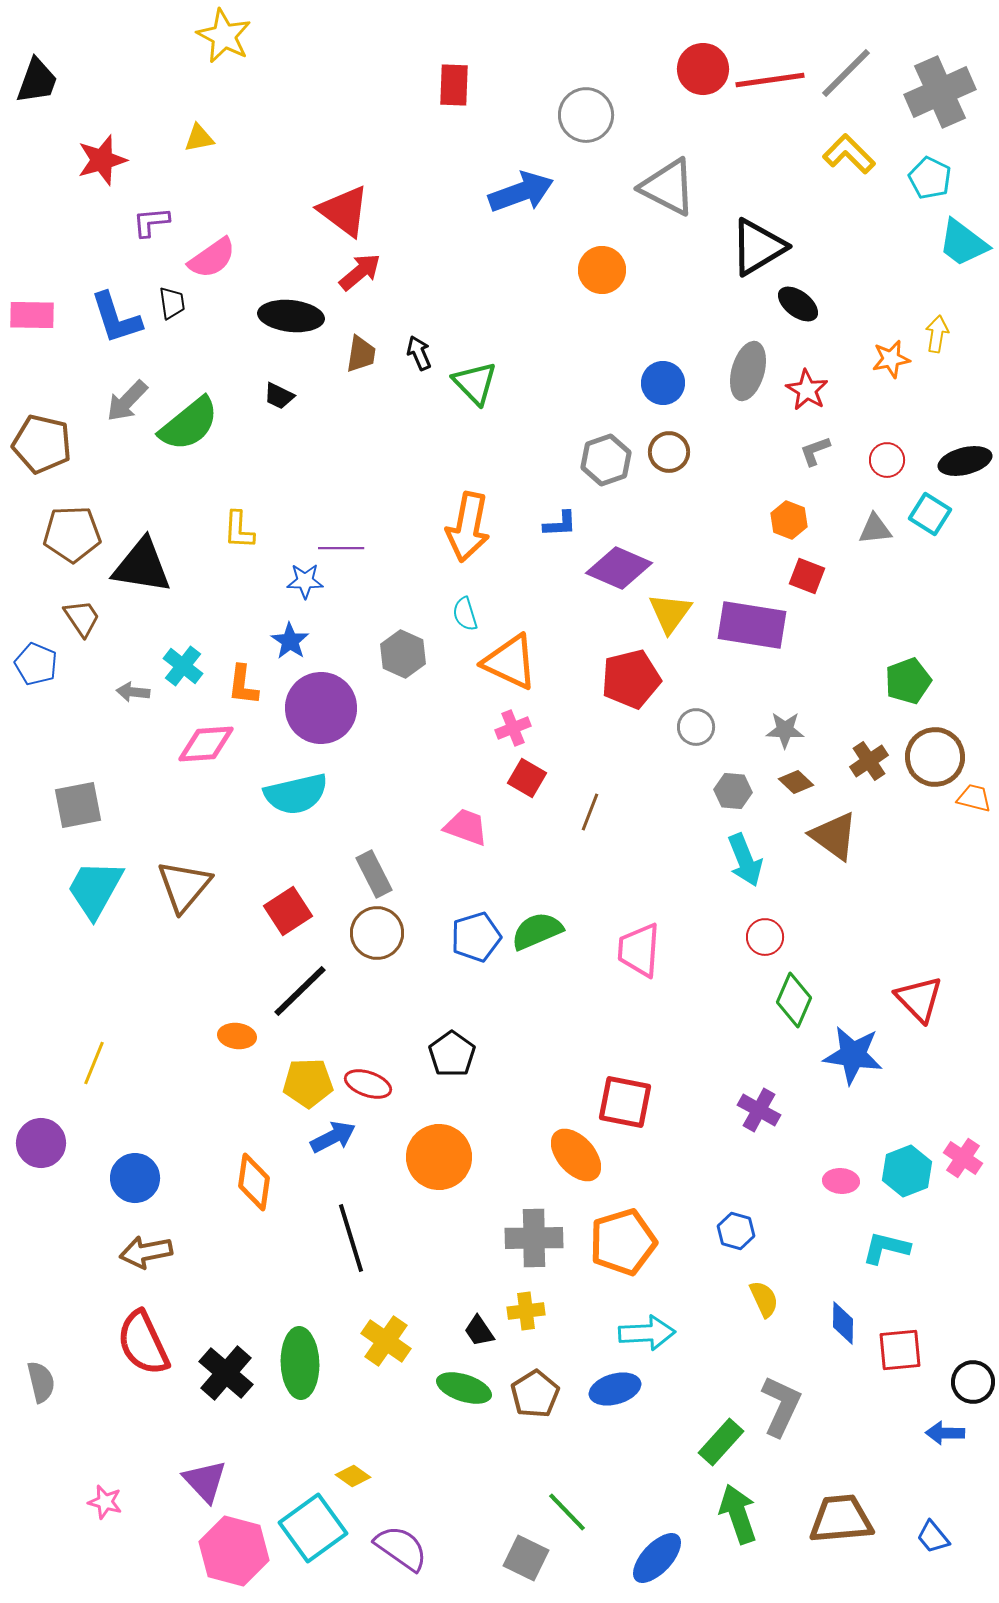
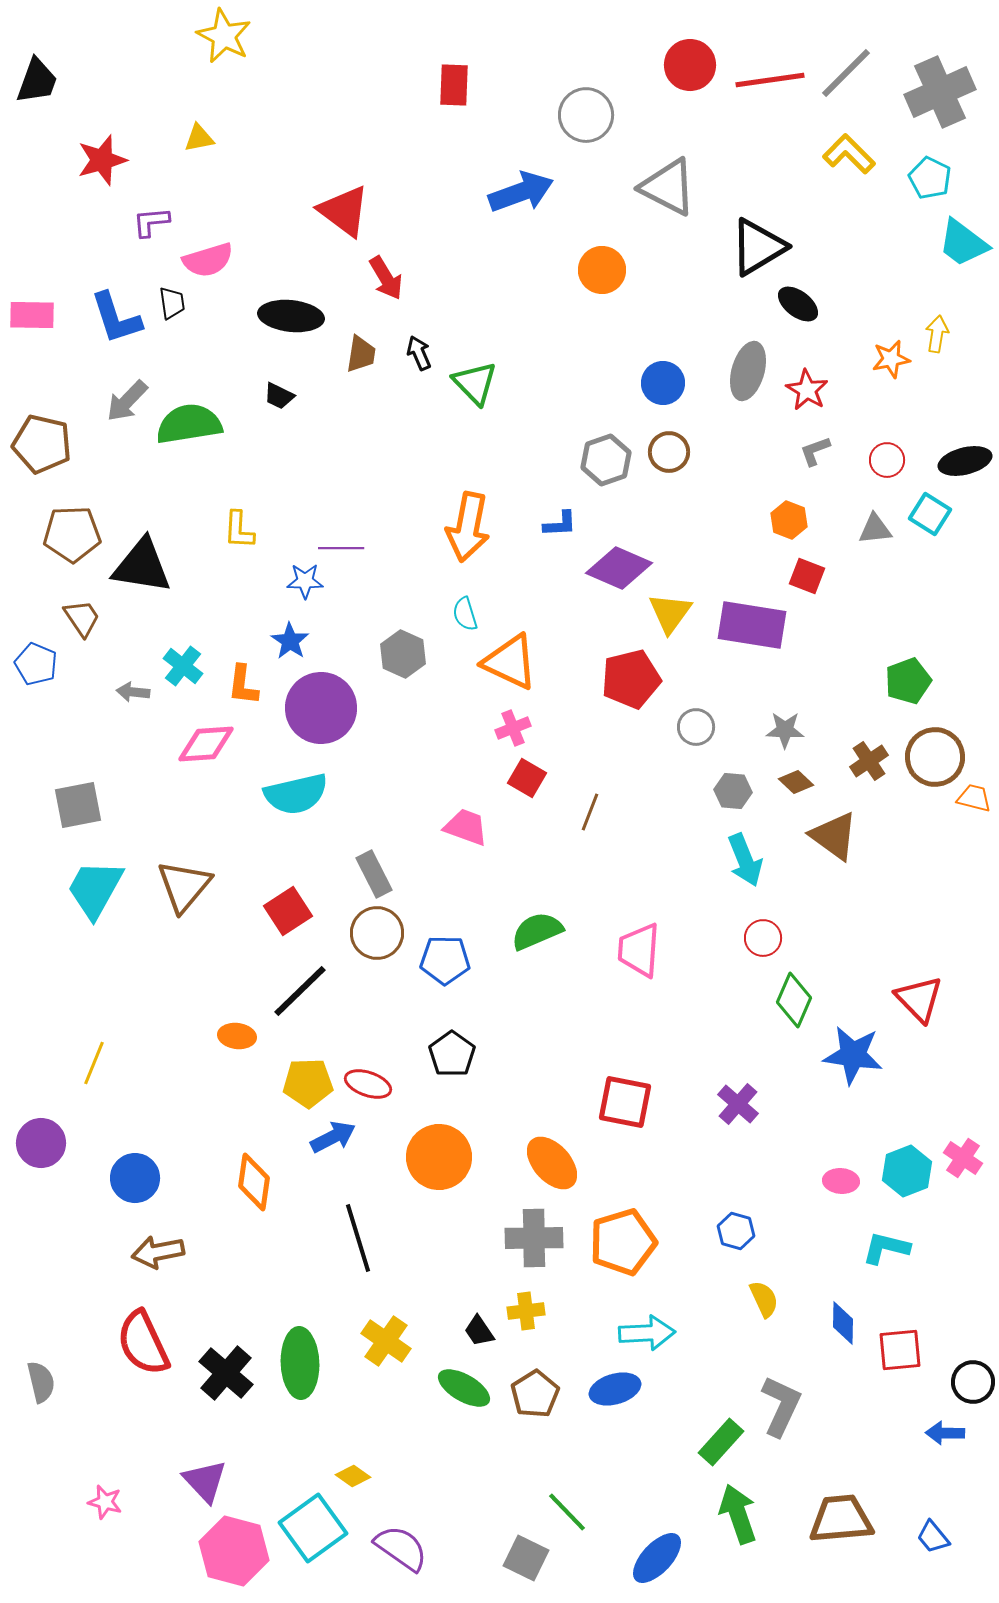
red circle at (703, 69): moved 13 px left, 4 px up
pink semicircle at (212, 258): moved 4 px left, 2 px down; rotated 18 degrees clockwise
red arrow at (360, 272): moved 26 px right, 6 px down; rotated 99 degrees clockwise
green semicircle at (189, 424): rotated 150 degrees counterclockwise
blue pentagon at (476, 937): moved 31 px left, 23 px down; rotated 18 degrees clockwise
red circle at (765, 937): moved 2 px left, 1 px down
purple cross at (759, 1110): moved 21 px left, 6 px up; rotated 12 degrees clockwise
orange ellipse at (576, 1155): moved 24 px left, 8 px down
black line at (351, 1238): moved 7 px right
brown arrow at (146, 1252): moved 12 px right
green ellipse at (464, 1388): rotated 12 degrees clockwise
